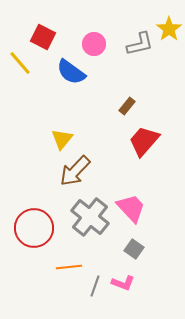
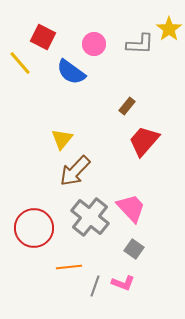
gray L-shape: rotated 16 degrees clockwise
